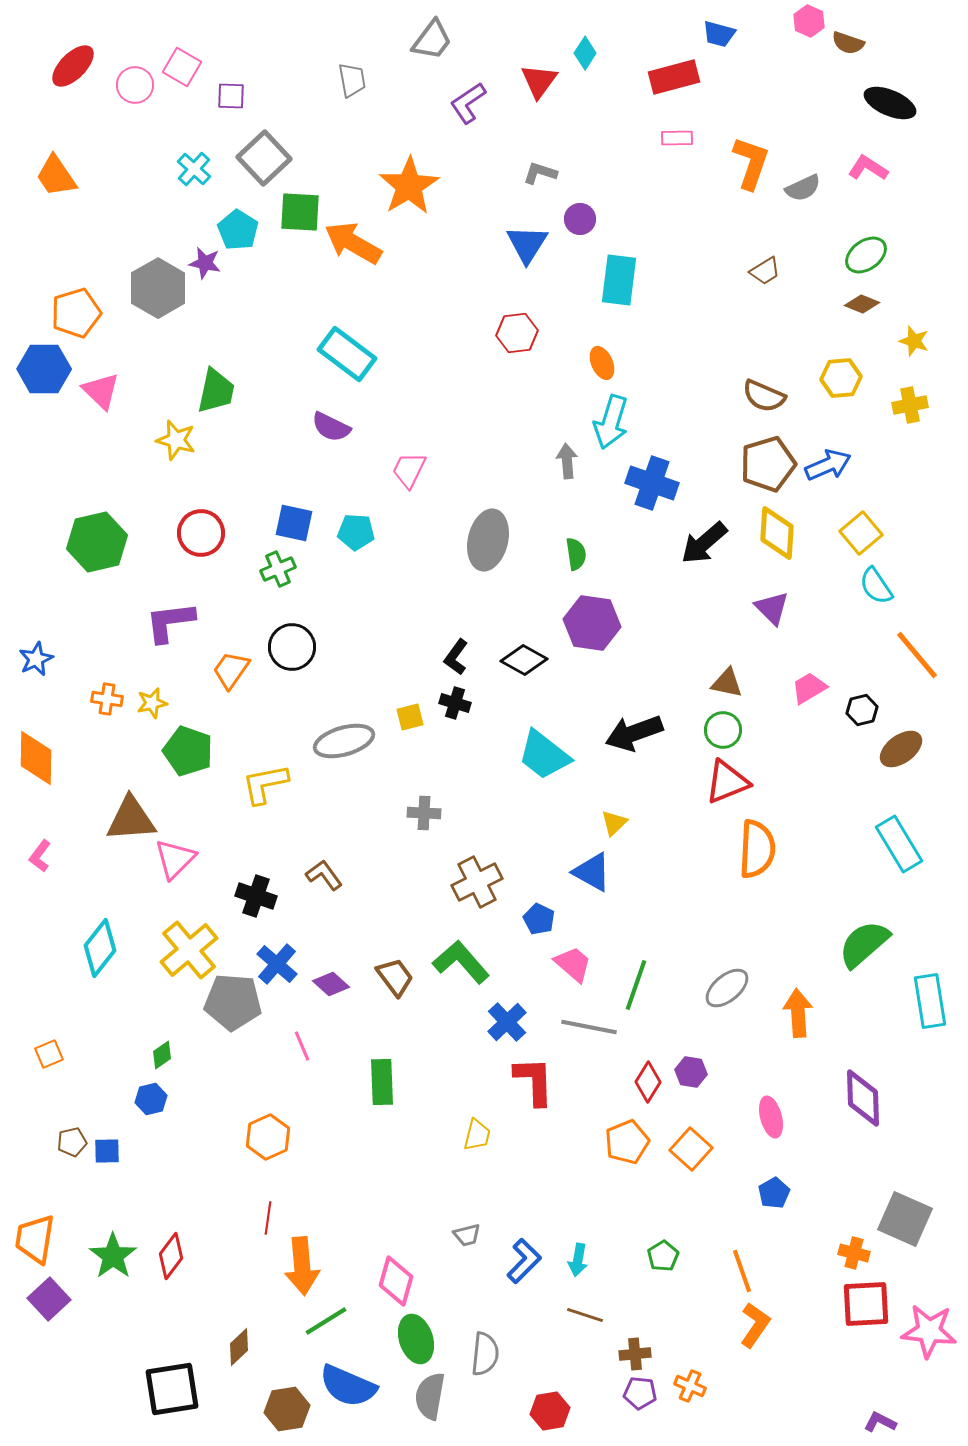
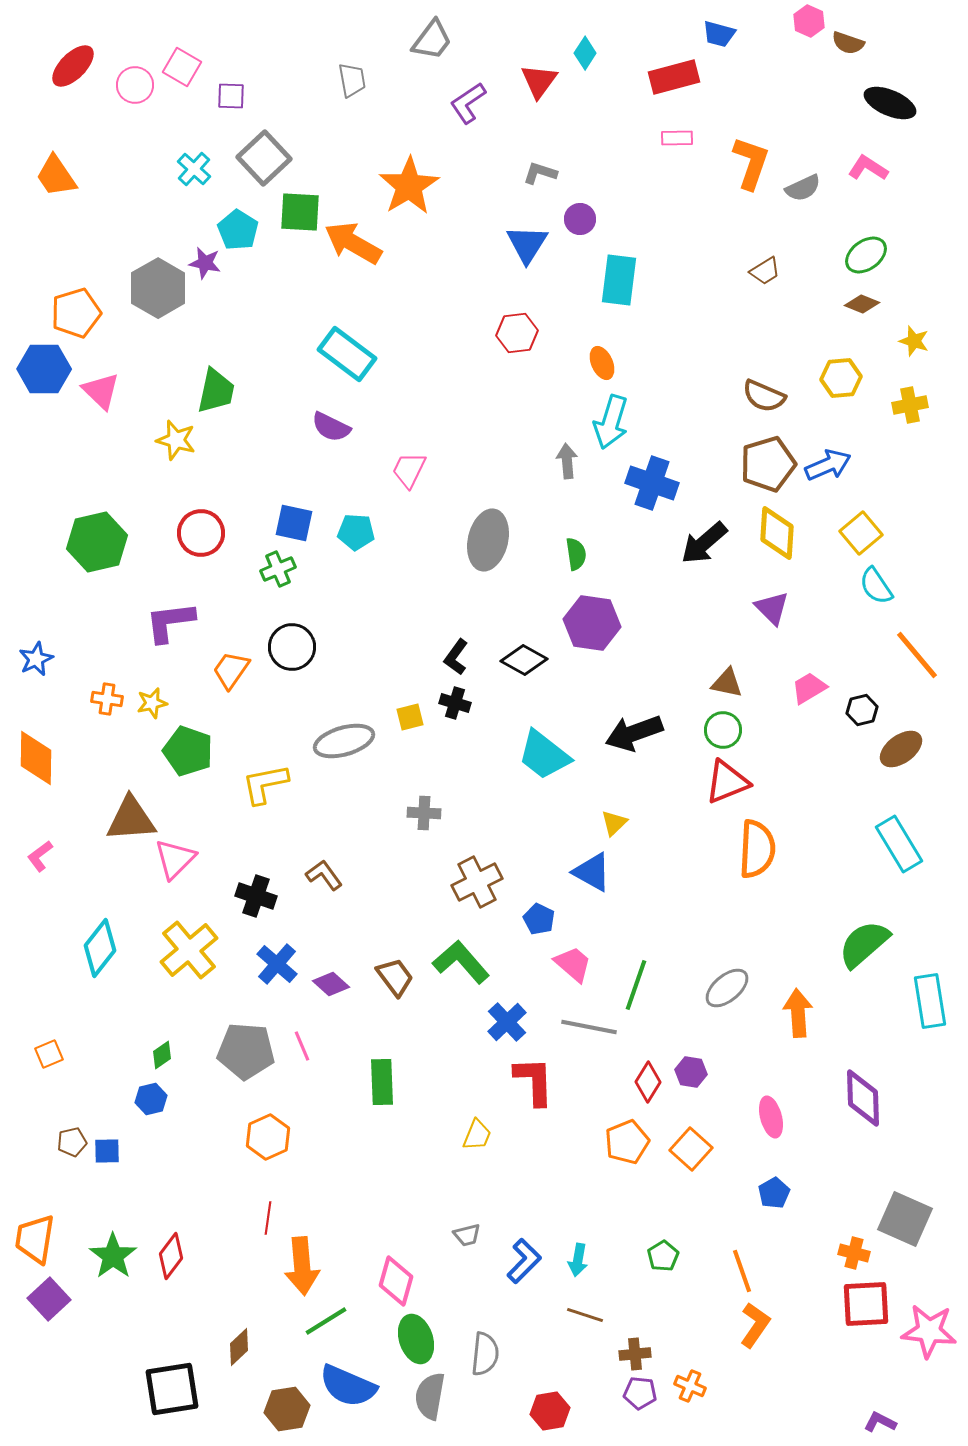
pink L-shape at (40, 856): rotated 16 degrees clockwise
gray pentagon at (233, 1002): moved 13 px right, 49 px down
yellow trapezoid at (477, 1135): rotated 8 degrees clockwise
